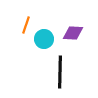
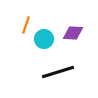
black line: moved 2 px left; rotated 72 degrees clockwise
